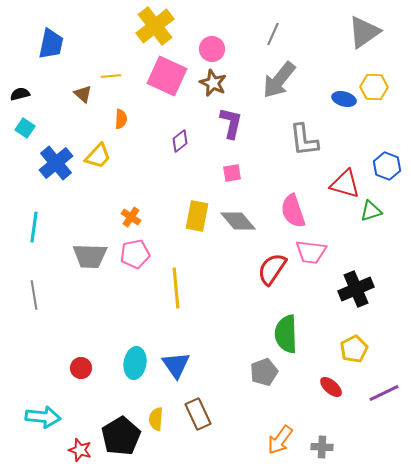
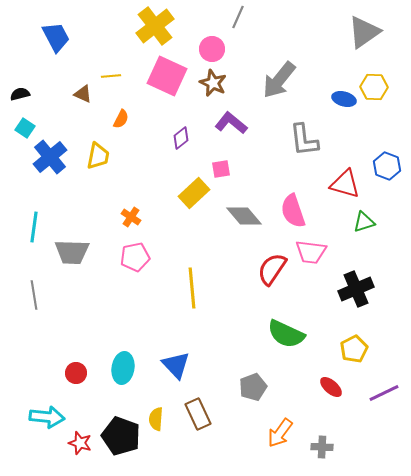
gray line at (273, 34): moved 35 px left, 17 px up
blue trapezoid at (51, 44): moved 5 px right, 7 px up; rotated 40 degrees counterclockwise
brown triangle at (83, 94): rotated 18 degrees counterclockwise
orange semicircle at (121, 119): rotated 24 degrees clockwise
purple L-shape at (231, 123): rotated 64 degrees counterclockwise
purple diamond at (180, 141): moved 1 px right, 3 px up
yellow trapezoid at (98, 156): rotated 32 degrees counterclockwise
blue cross at (56, 163): moved 6 px left, 6 px up
pink square at (232, 173): moved 11 px left, 4 px up
green triangle at (371, 211): moved 7 px left, 11 px down
yellow rectangle at (197, 216): moved 3 px left, 23 px up; rotated 36 degrees clockwise
gray diamond at (238, 221): moved 6 px right, 5 px up
pink pentagon at (135, 254): moved 3 px down
gray trapezoid at (90, 256): moved 18 px left, 4 px up
yellow line at (176, 288): moved 16 px right
green semicircle at (286, 334): rotated 63 degrees counterclockwise
cyan ellipse at (135, 363): moved 12 px left, 5 px down
blue triangle at (176, 365): rotated 8 degrees counterclockwise
red circle at (81, 368): moved 5 px left, 5 px down
gray pentagon at (264, 372): moved 11 px left, 15 px down
cyan arrow at (43, 417): moved 4 px right
black pentagon at (121, 436): rotated 21 degrees counterclockwise
orange arrow at (280, 440): moved 7 px up
red star at (80, 450): moved 7 px up
